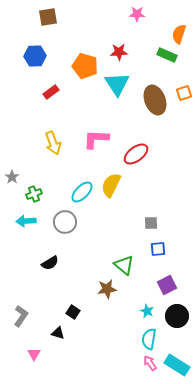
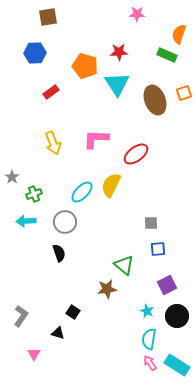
blue hexagon: moved 3 px up
black semicircle: moved 9 px right, 10 px up; rotated 78 degrees counterclockwise
